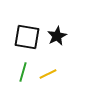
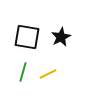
black star: moved 4 px right, 1 px down
